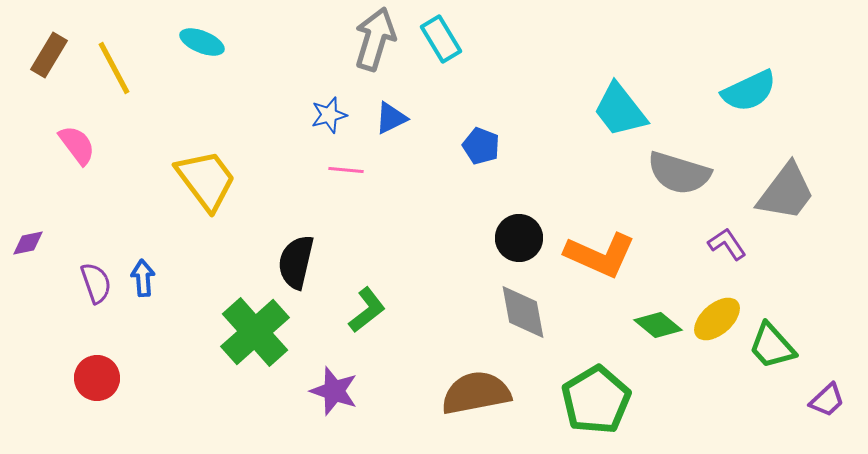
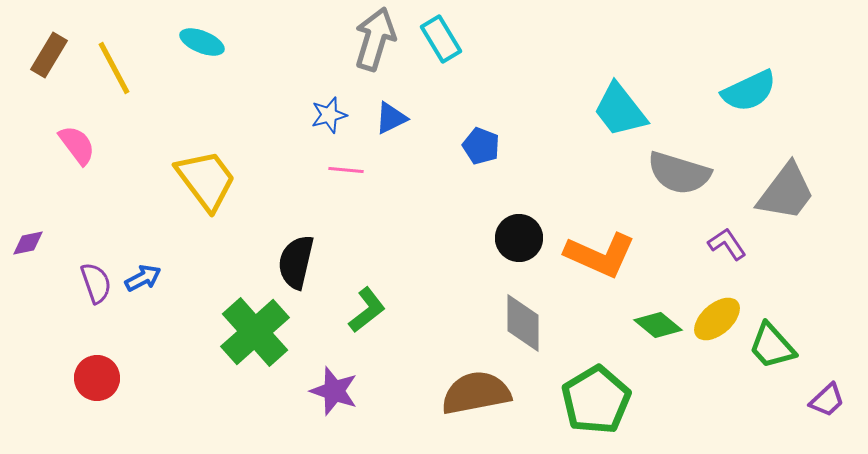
blue arrow: rotated 66 degrees clockwise
gray diamond: moved 11 px down; rotated 10 degrees clockwise
